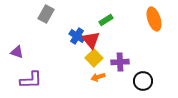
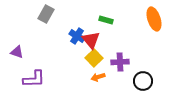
green rectangle: rotated 48 degrees clockwise
purple L-shape: moved 3 px right, 1 px up
